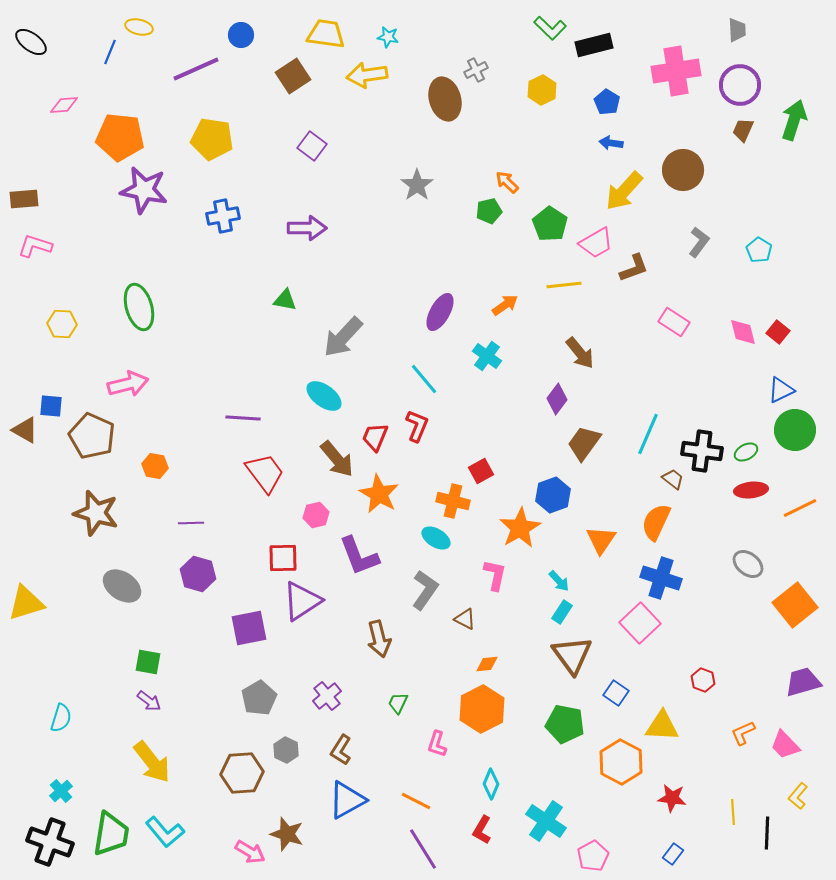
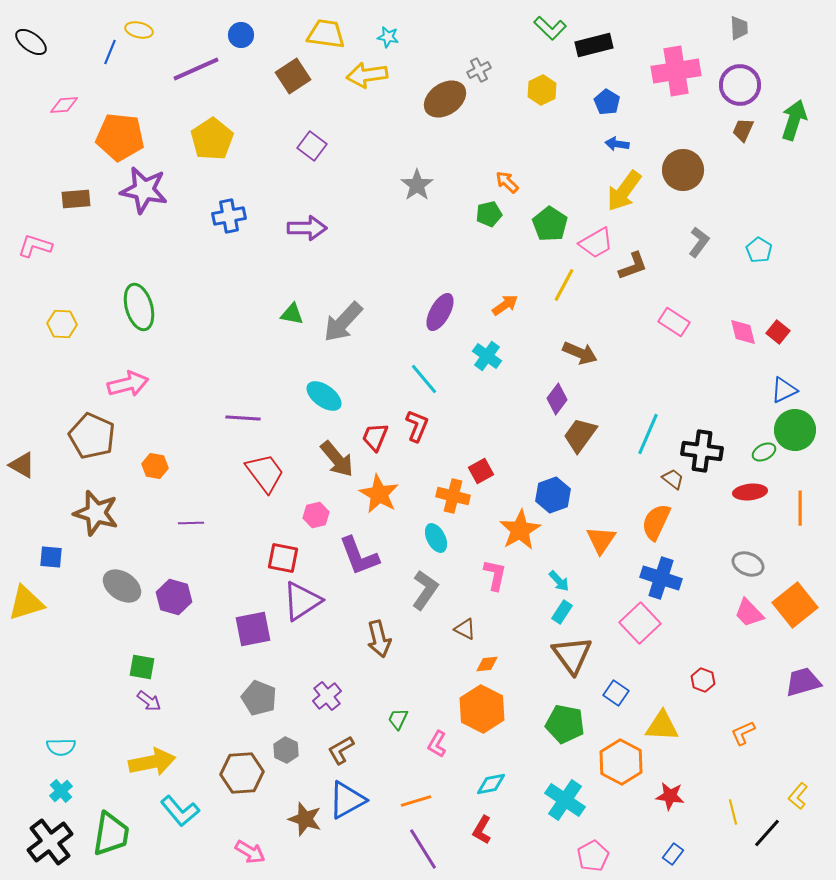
yellow ellipse at (139, 27): moved 3 px down
gray trapezoid at (737, 30): moved 2 px right, 2 px up
gray cross at (476, 70): moved 3 px right
brown ellipse at (445, 99): rotated 72 degrees clockwise
yellow pentagon at (212, 139): rotated 30 degrees clockwise
blue arrow at (611, 143): moved 6 px right, 1 px down
yellow arrow at (624, 191): rotated 6 degrees counterclockwise
brown rectangle at (24, 199): moved 52 px right
green pentagon at (489, 211): moved 3 px down
blue cross at (223, 216): moved 6 px right
brown L-shape at (634, 268): moved 1 px left, 2 px up
yellow line at (564, 285): rotated 56 degrees counterclockwise
green triangle at (285, 300): moved 7 px right, 14 px down
gray arrow at (343, 337): moved 15 px up
brown arrow at (580, 353): rotated 28 degrees counterclockwise
blue triangle at (781, 390): moved 3 px right
blue square at (51, 406): moved 151 px down
brown triangle at (25, 430): moved 3 px left, 35 px down
brown trapezoid at (584, 443): moved 4 px left, 8 px up
green ellipse at (746, 452): moved 18 px right
red ellipse at (751, 490): moved 1 px left, 2 px down
orange cross at (453, 501): moved 5 px up
orange line at (800, 508): rotated 64 degrees counterclockwise
orange star at (520, 528): moved 2 px down
cyan ellipse at (436, 538): rotated 32 degrees clockwise
red square at (283, 558): rotated 12 degrees clockwise
gray ellipse at (748, 564): rotated 16 degrees counterclockwise
purple hexagon at (198, 574): moved 24 px left, 23 px down
brown triangle at (465, 619): moved 10 px down
purple square at (249, 628): moved 4 px right, 1 px down
green square at (148, 662): moved 6 px left, 5 px down
gray pentagon at (259, 698): rotated 20 degrees counterclockwise
green trapezoid at (398, 703): moved 16 px down
orange hexagon at (482, 709): rotated 6 degrees counterclockwise
cyan semicircle at (61, 718): moved 29 px down; rotated 72 degrees clockwise
pink L-shape at (437, 744): rotated 12 degrees clockwise
pink trapezoid at (785, 745): moved 36 px left, 132 px up
brown L-shape at (341, 750): rotated 28 degrees clockwise
yellow arrow at (152, 762): rotated 63 degrees counterclockwise
cyan diamond at (491, 784): rotated 56 degrees clockwise
red star at (672, 798): moved 2 px left, 2 px up
orange line at (416, 801): rotated 44 degrees counterclockwise
yellow line at (733, 812): rotated 10 degrees counterclockwise
cyan cross at (546, 821): moved 19 px right, 21 px up
cyan L-shape at (165, 832): moved 15 px right, 21 px up
black line at (767, 833): rotated 40 degrees clockwise
brown star at (287, 834): moved 18 px right, 15 px up
black cross at (50, 842): rotated 33 degrees clockwise
